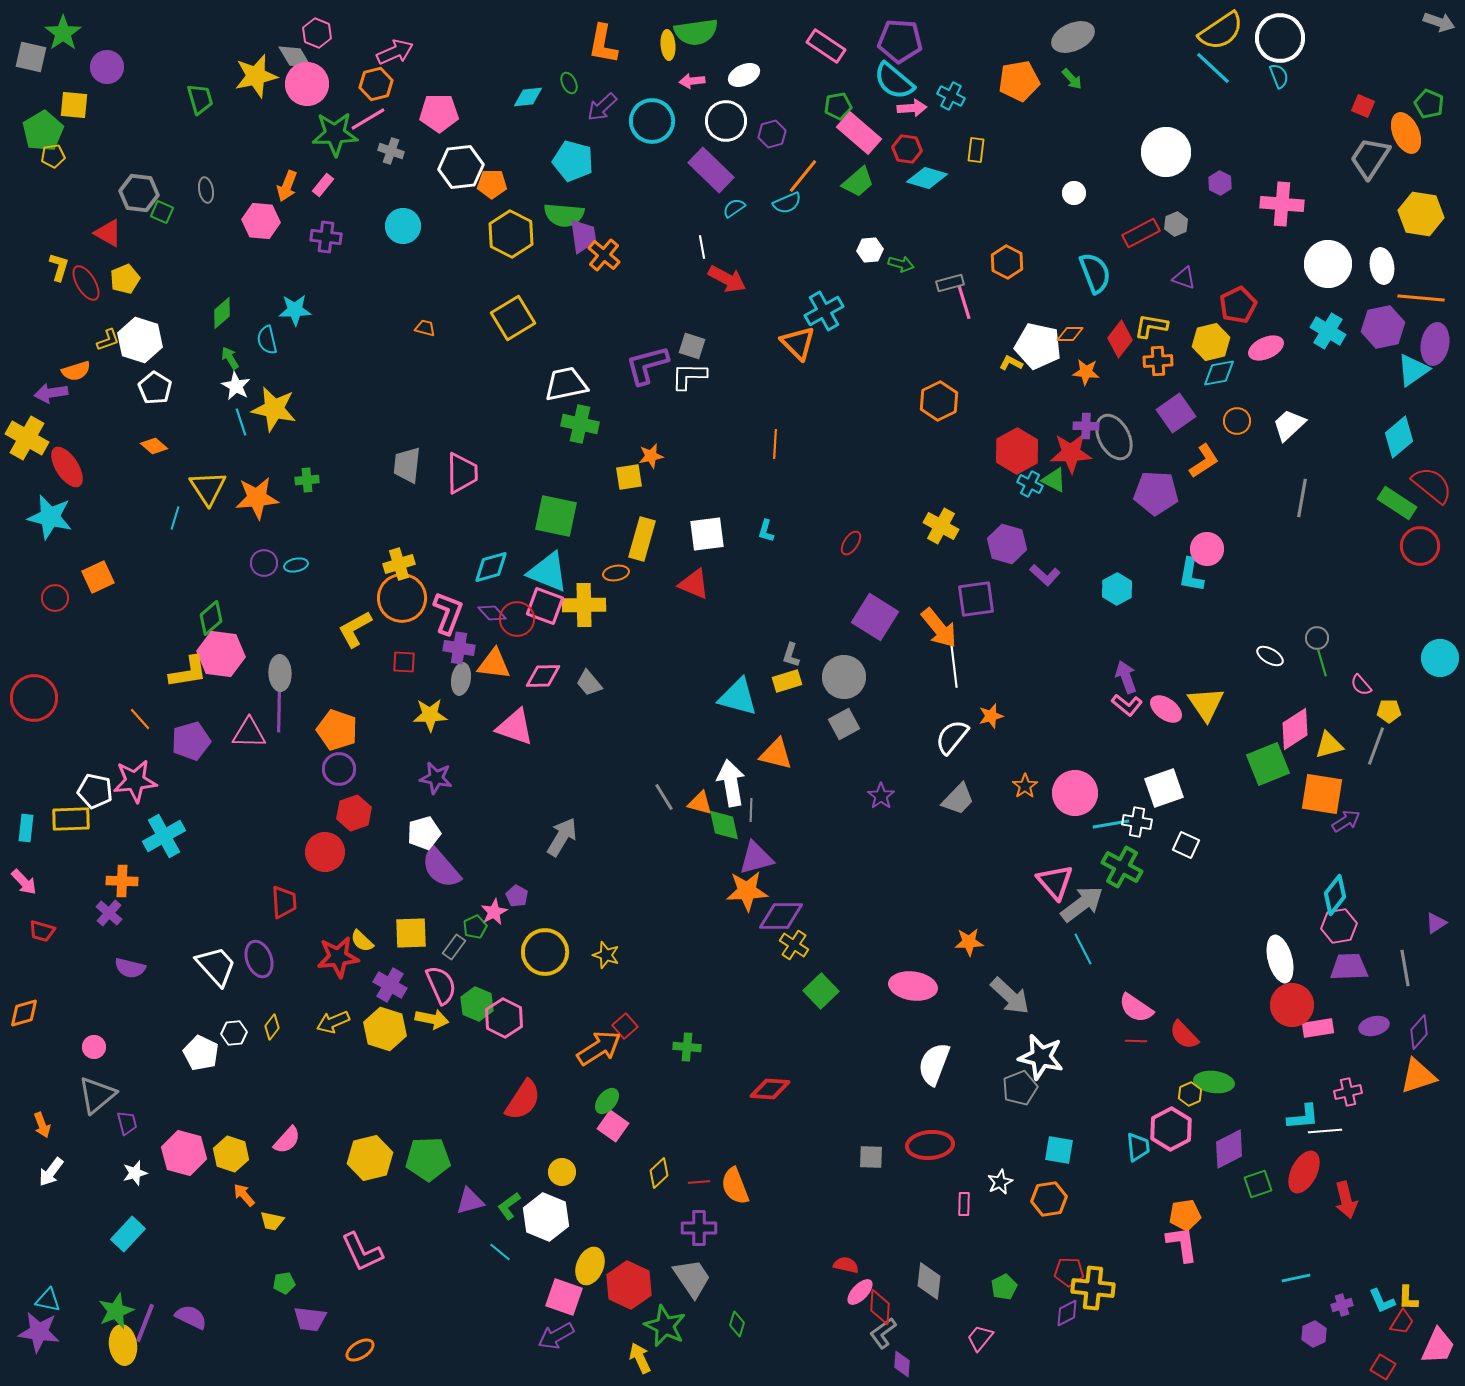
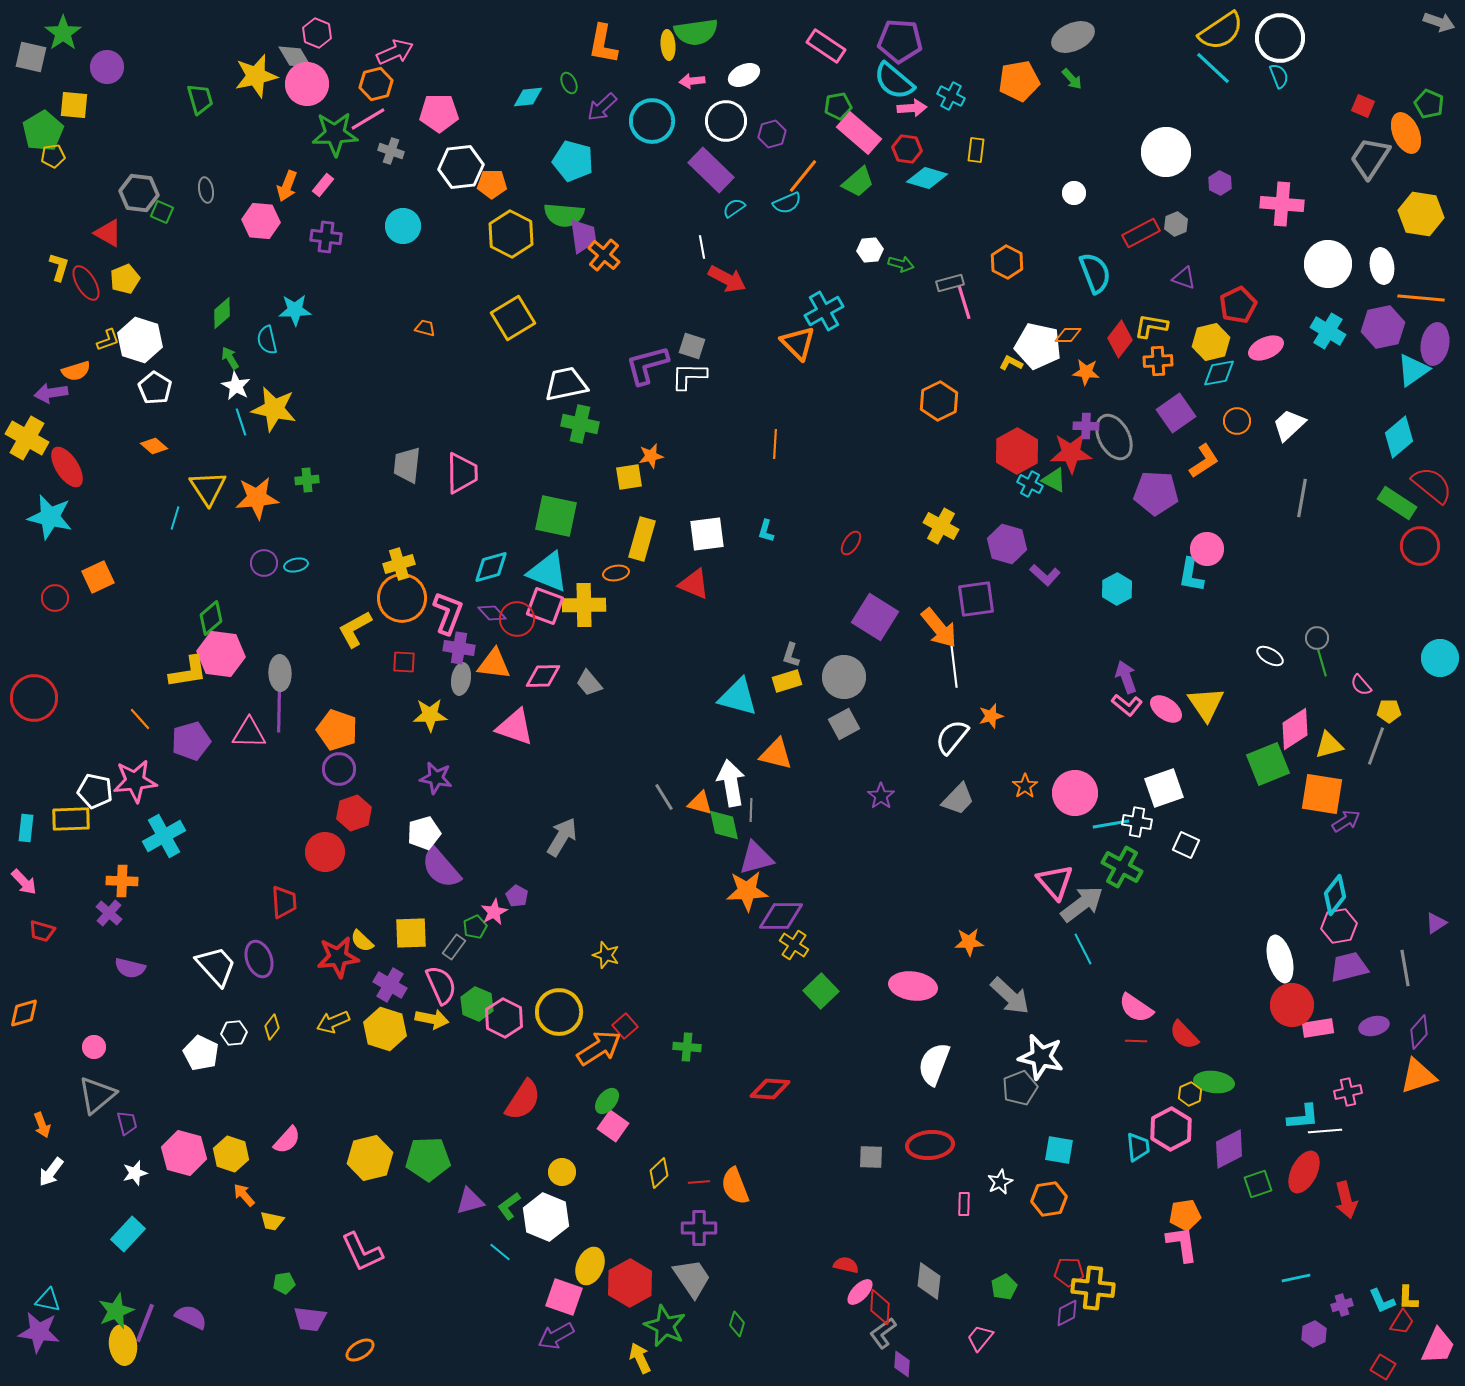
orange diamond at (1070, 334): moved 2 px left, 1 px down
yellow circle at (545, 952): moved 14 px right, 60 px down
purple trapezoid at (1349, 967): rotated 12 degrees counterclockwise
red hexagon at (629, 1285): moved 1 px right, 2 px up; rotated 6 degrees clockwise
